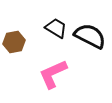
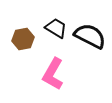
brown hexagon: moved 9 px right, 3 px up
pink L-shape: rotated 36 degrees counterclockwise
